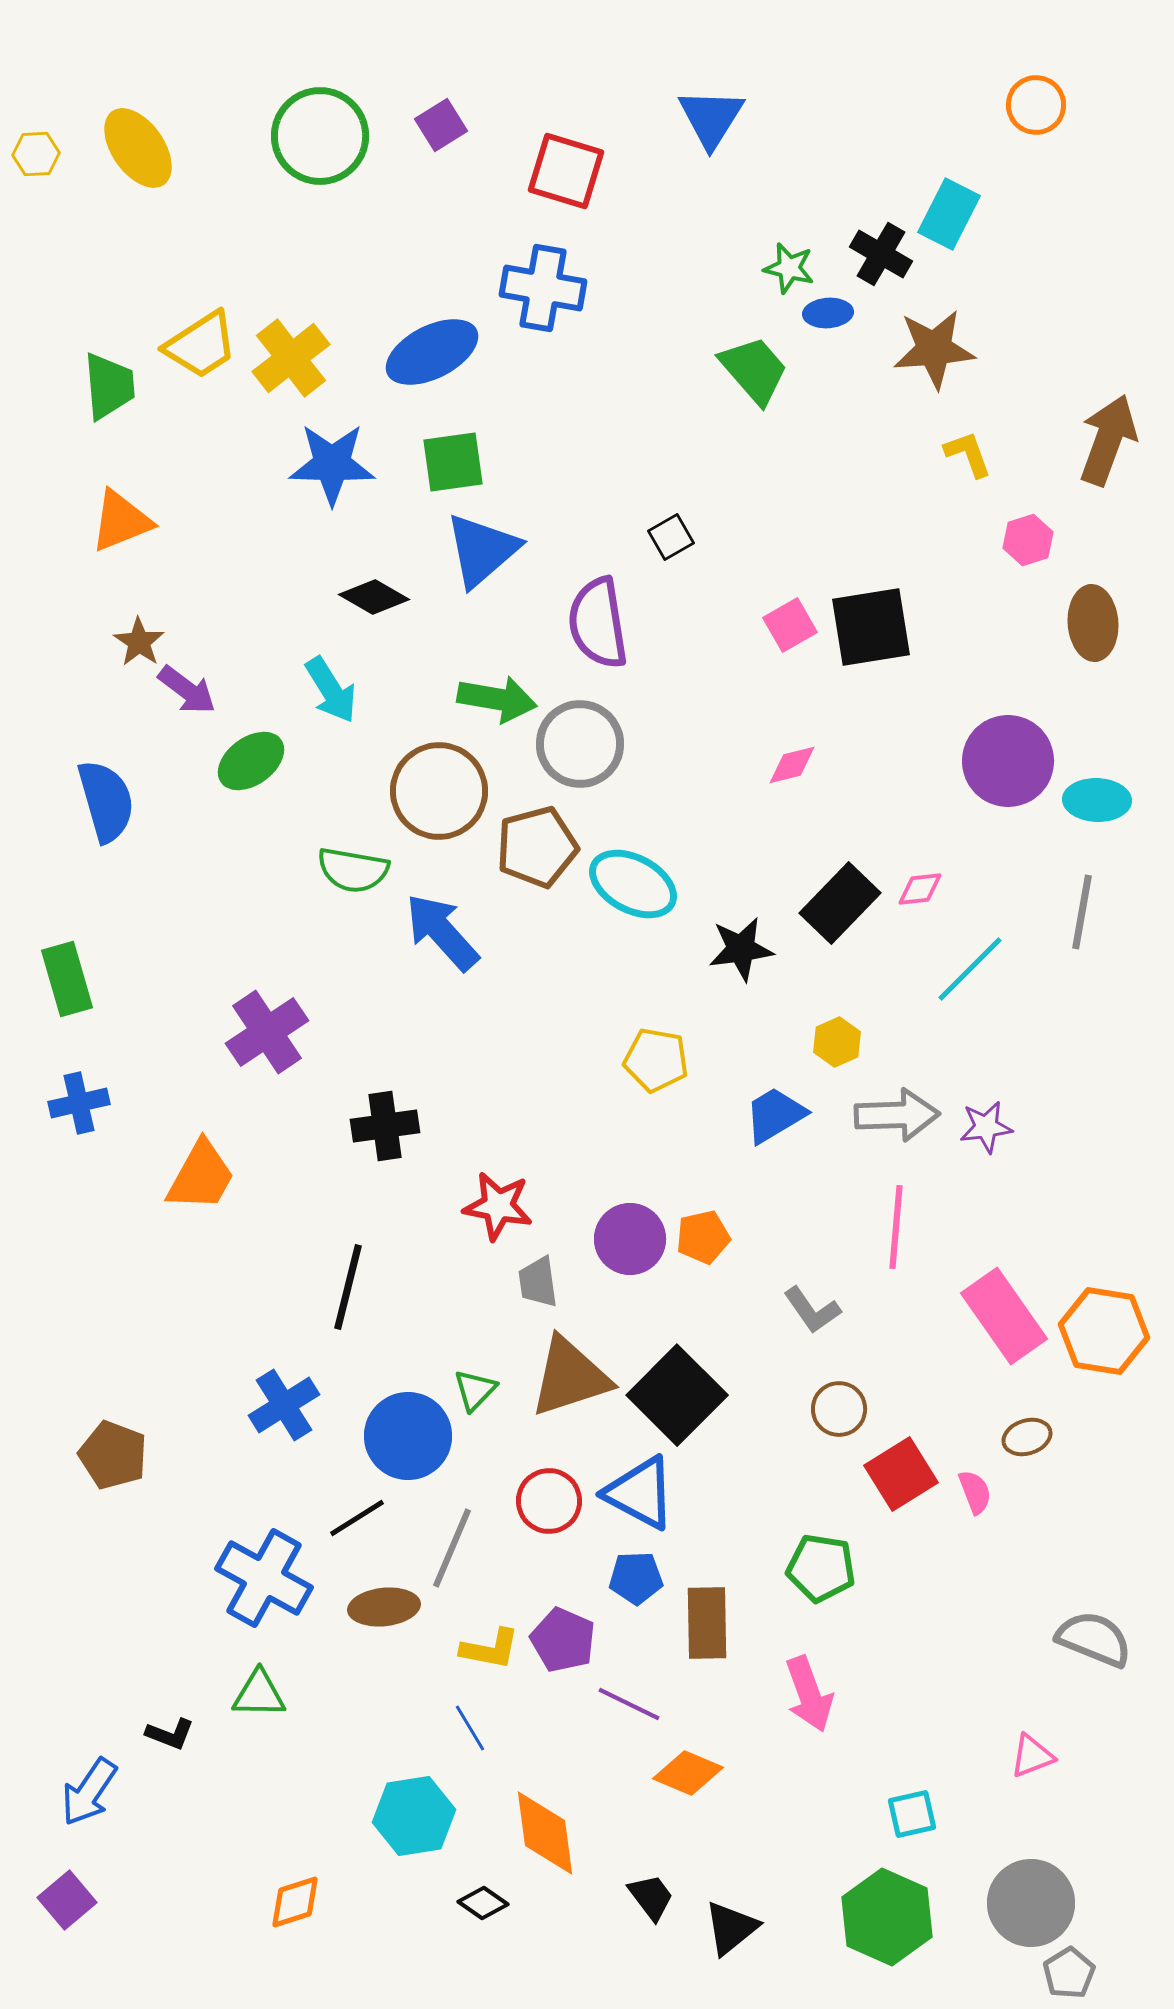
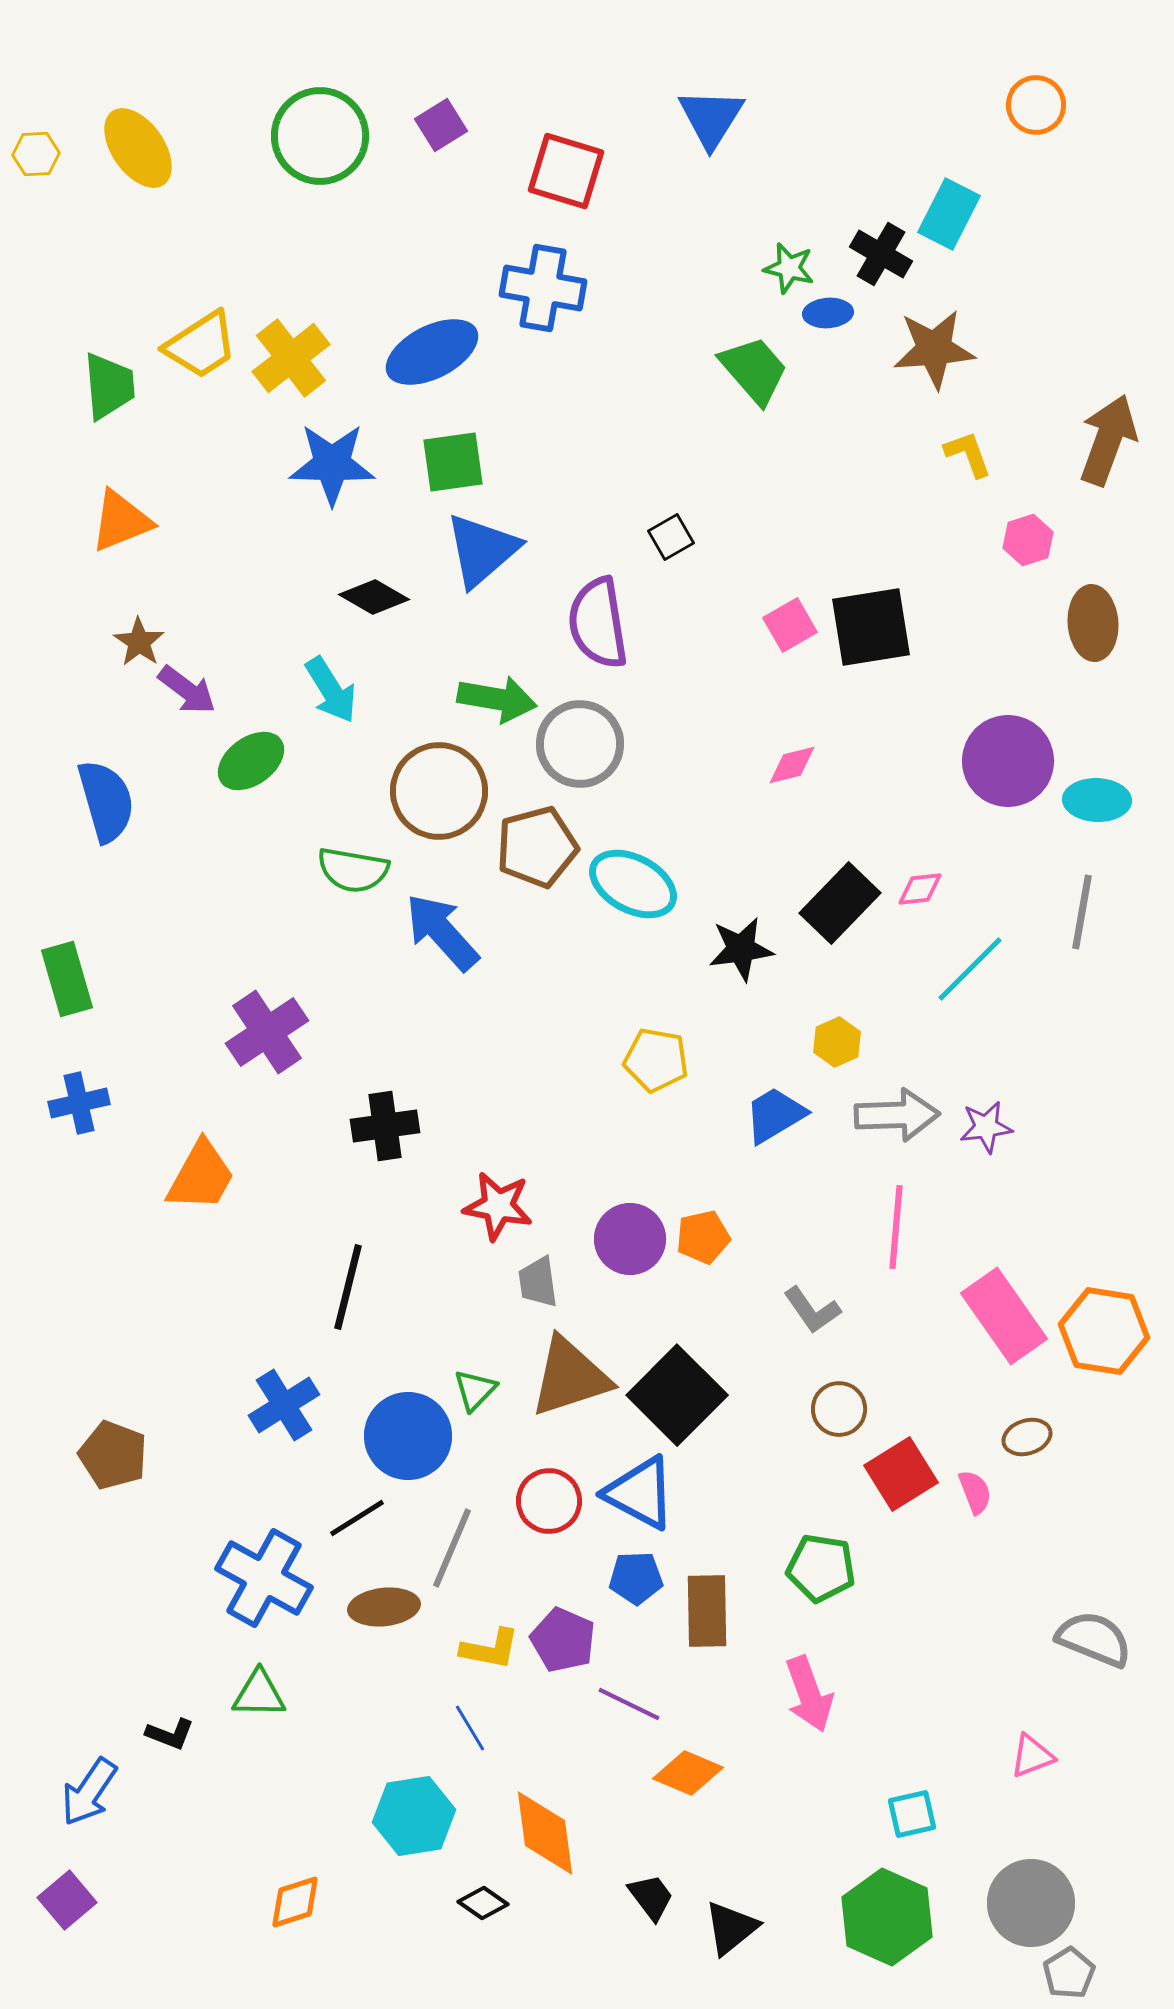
brown rectangle at (707, 1623): moved 12 px up
